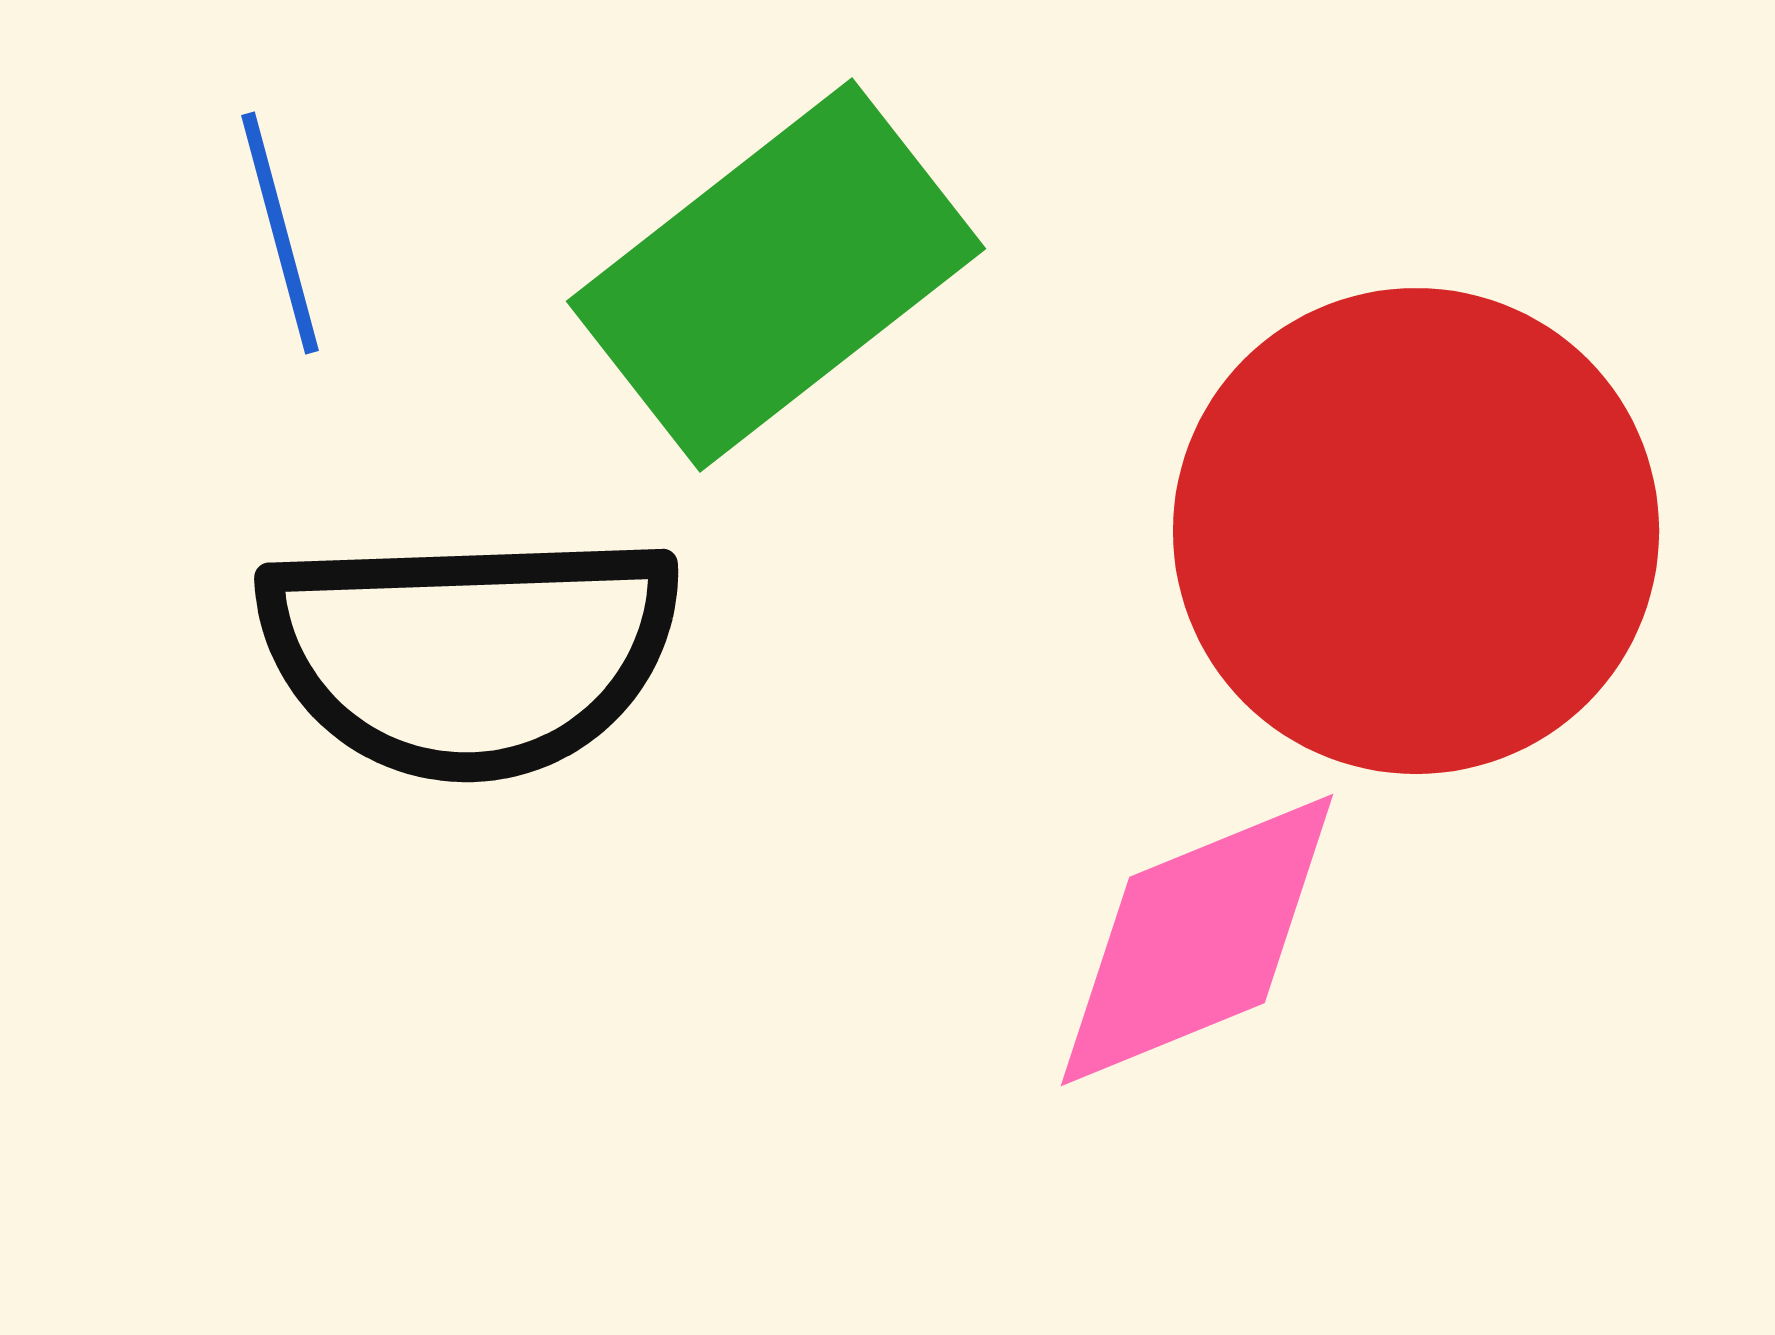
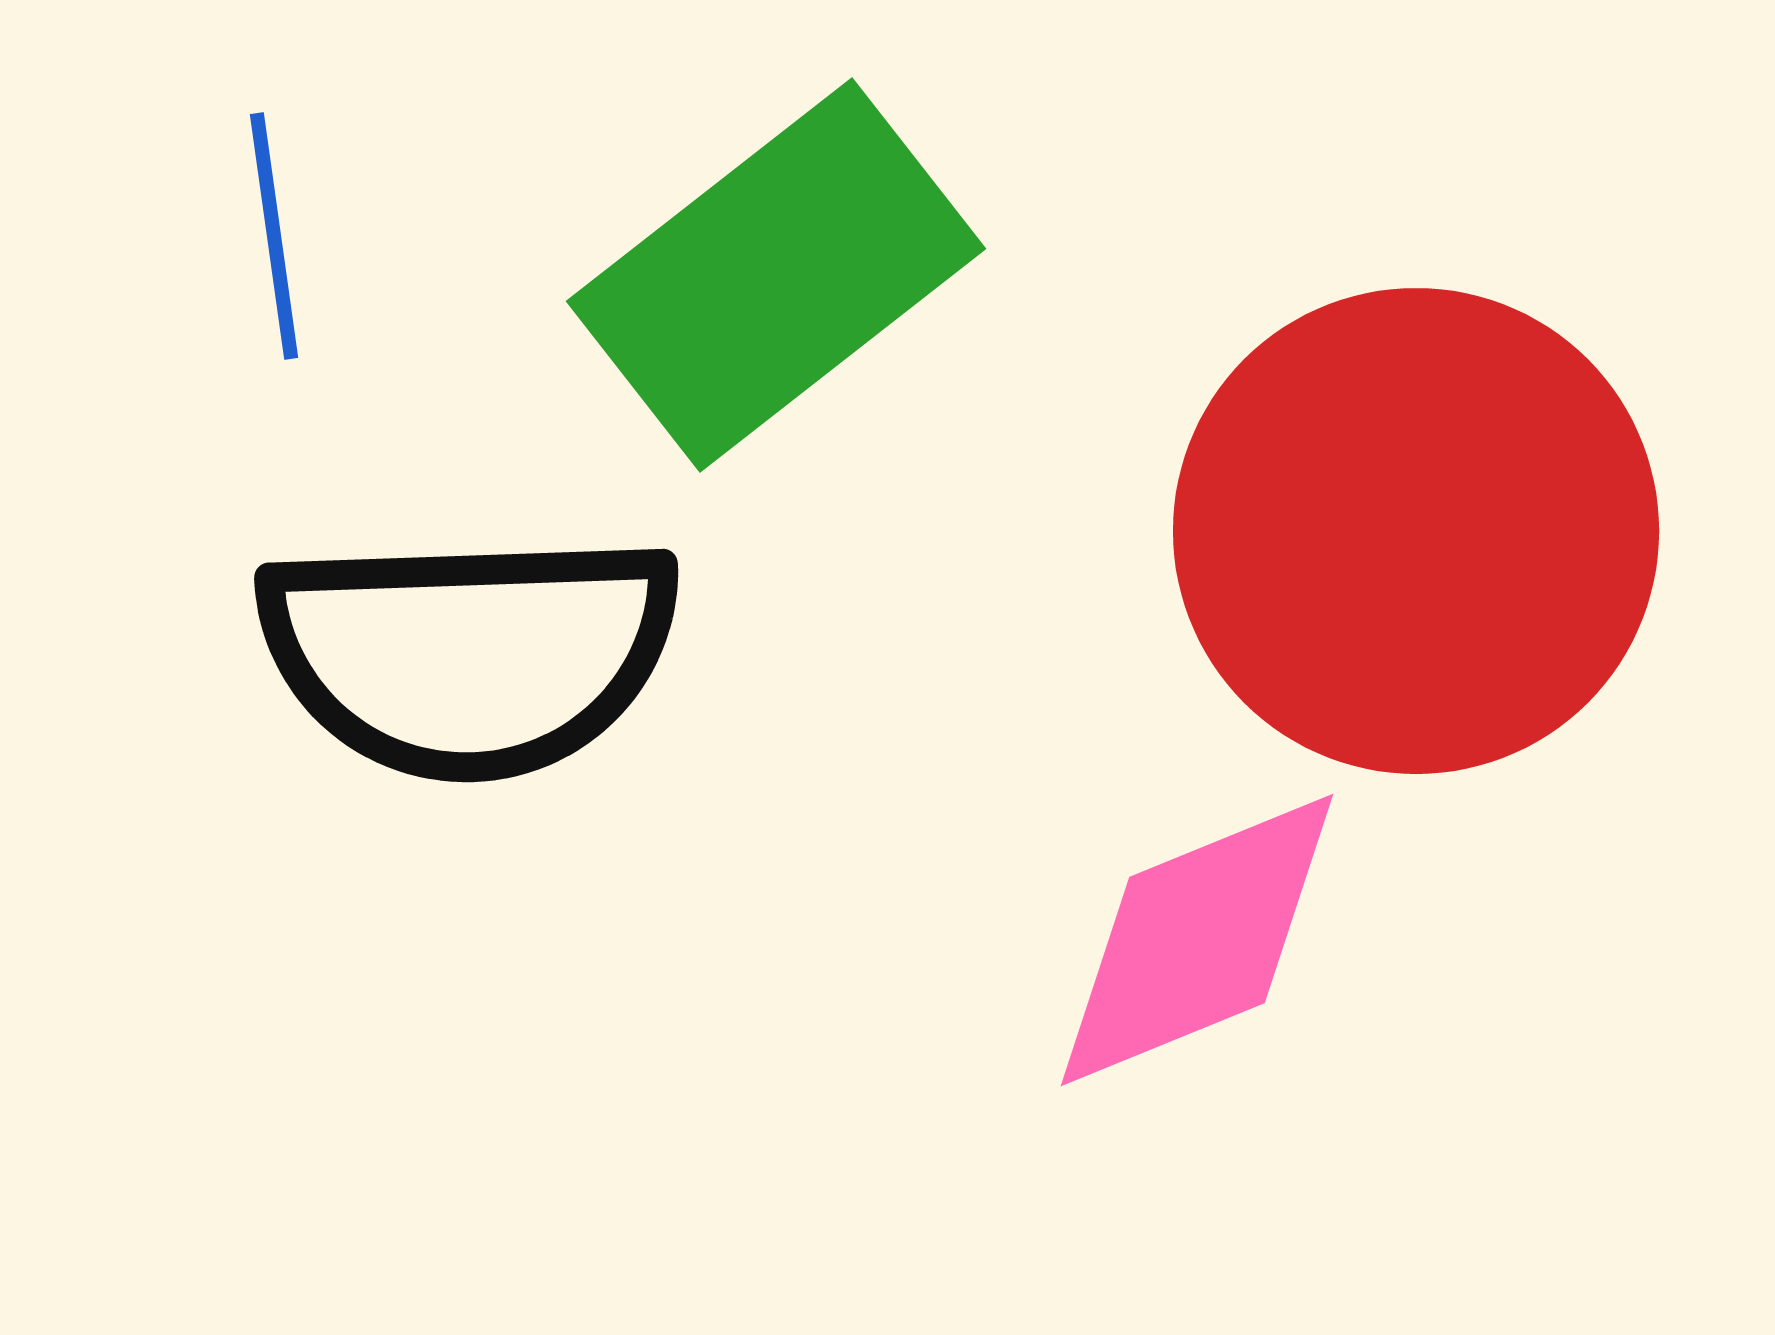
blue line: moved 6 px left, 3 px down; rotated 7 degrees clockwise
